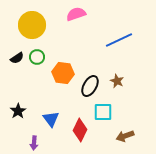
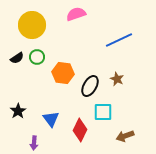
brown star: moved 2 px up
